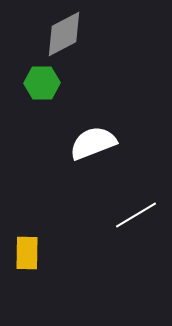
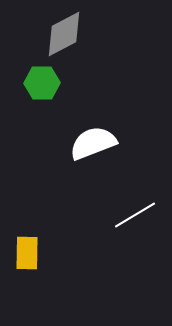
white line: moved 1 px left
